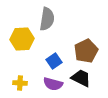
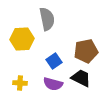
gray semicircle: rotated 20 degrees counterclockwise
brown pentagon: rotated 15 degrees clockwise
